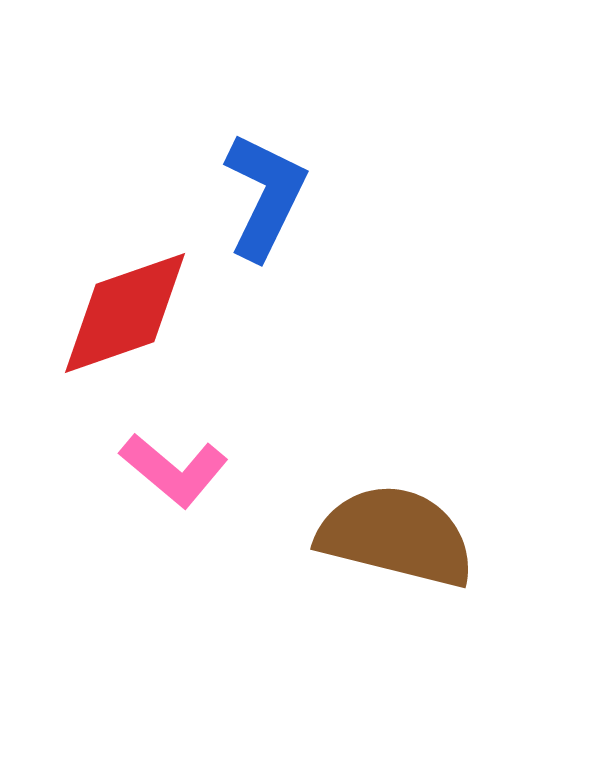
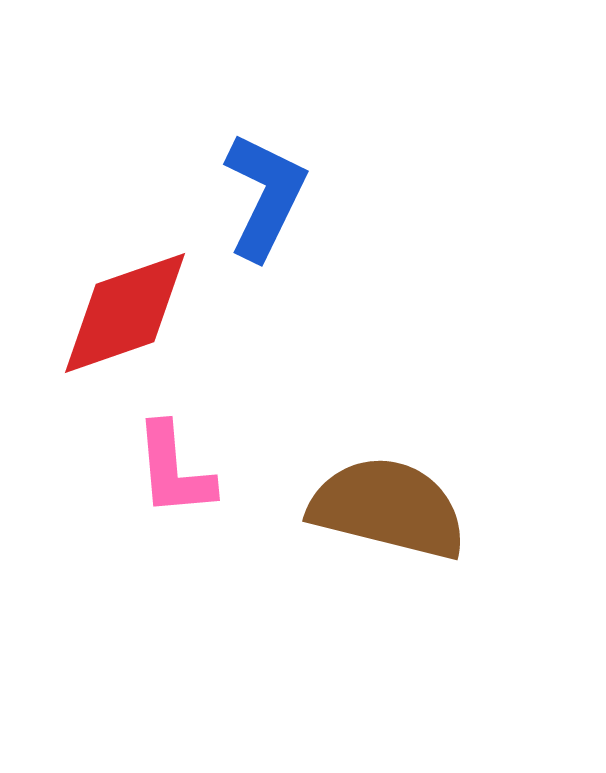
pink L-shape: rotated 45 degrees clockwise
brown semicircle: moved 8 px left, 28 px up
